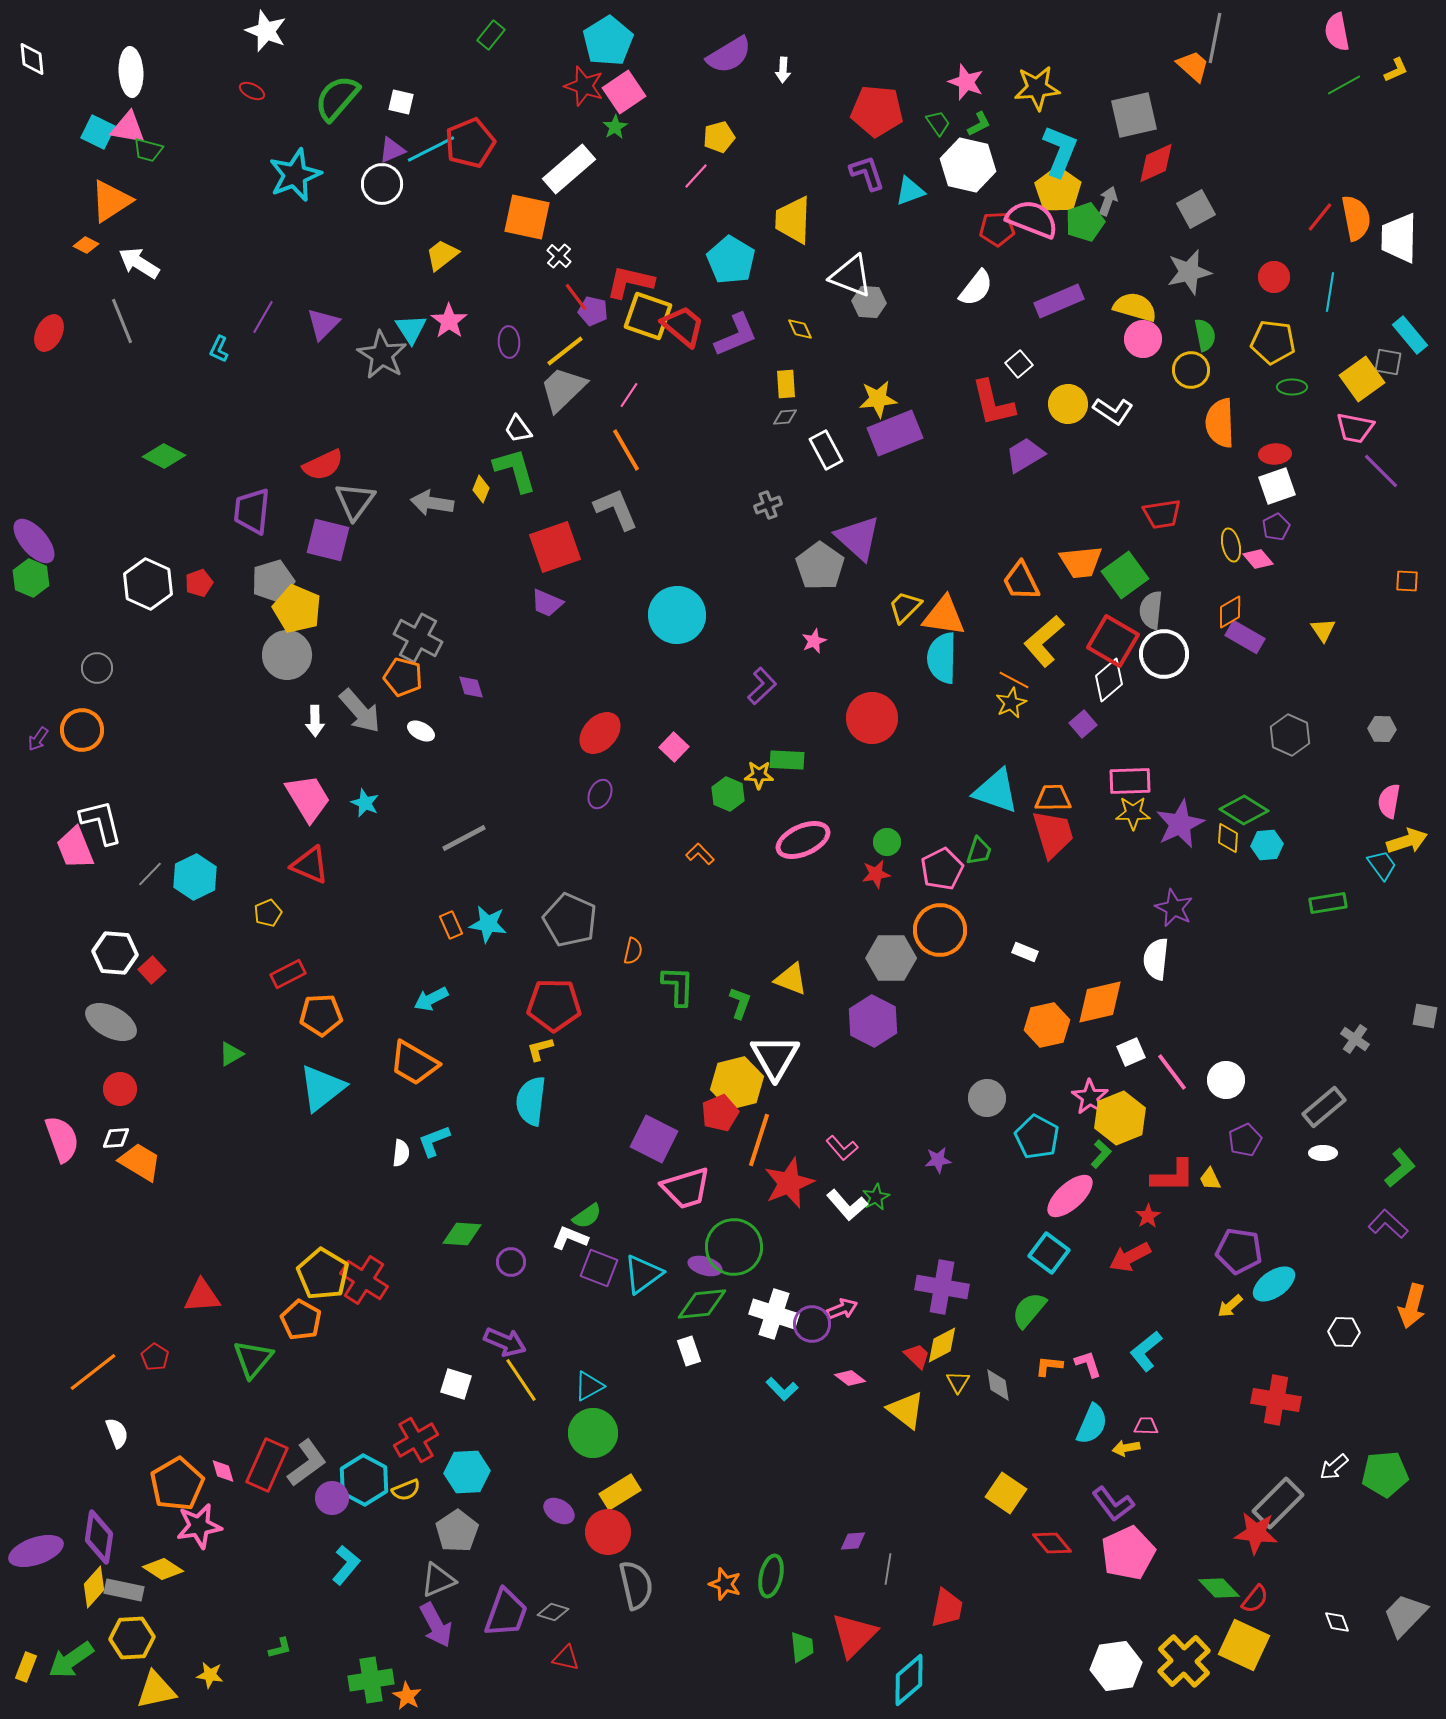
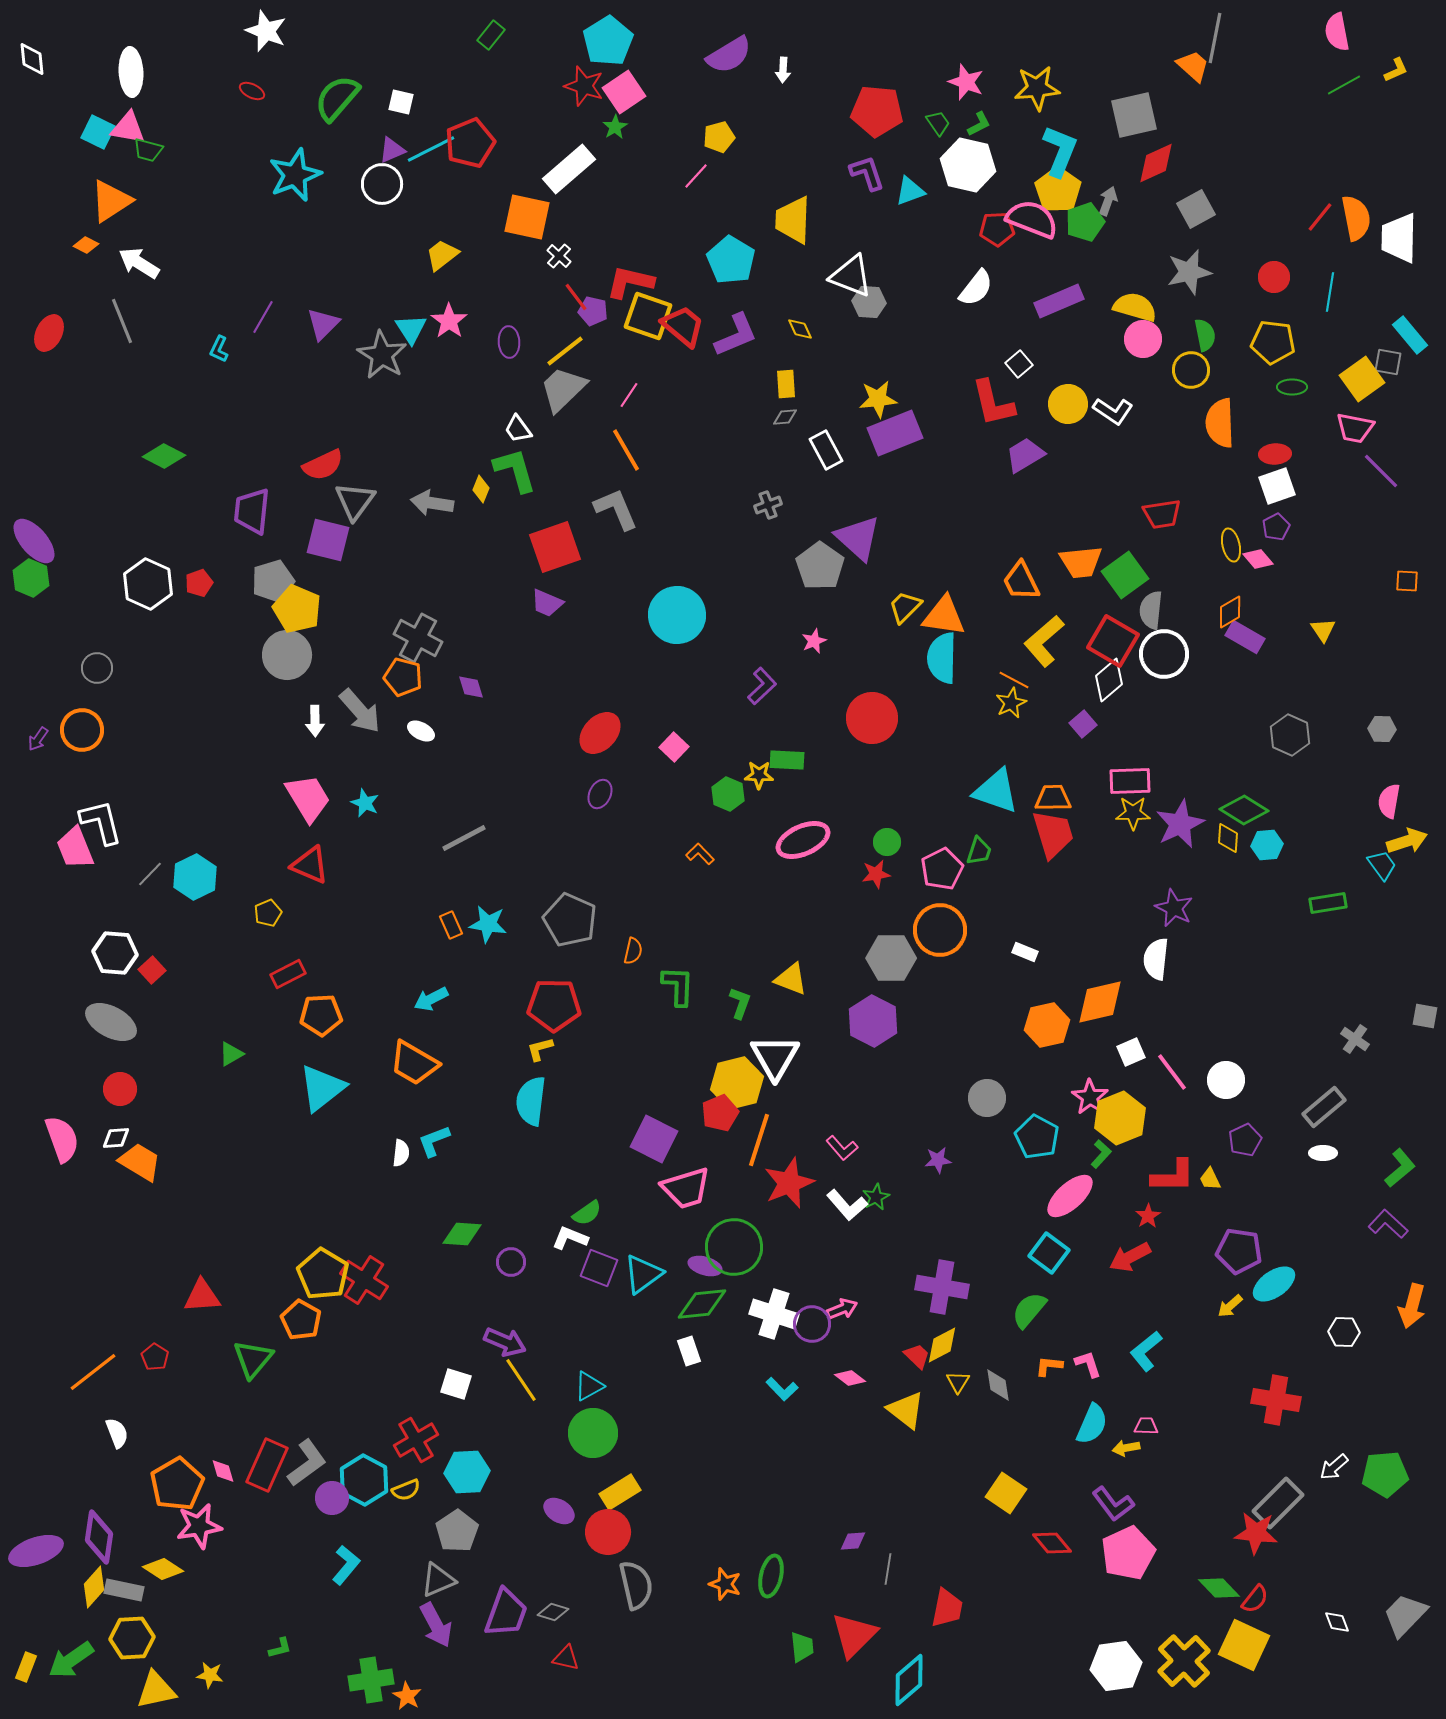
green semicircle at (587, 1216): moved 3 px up
